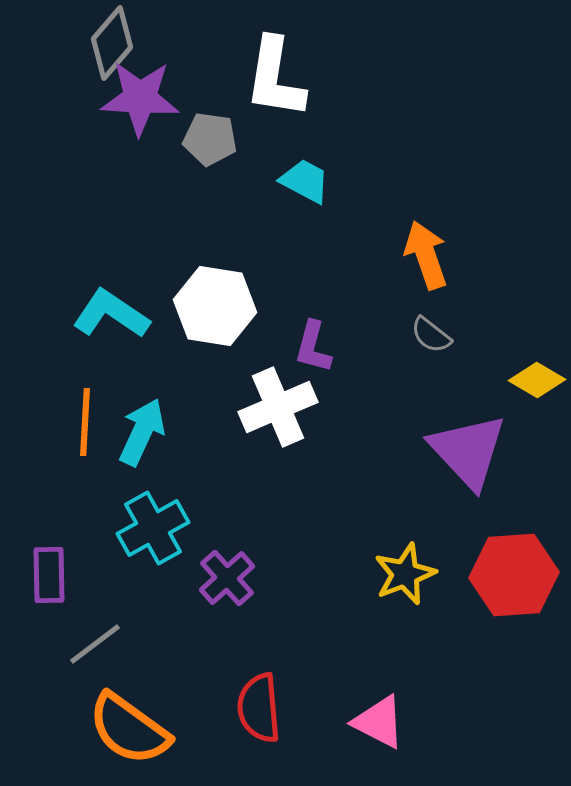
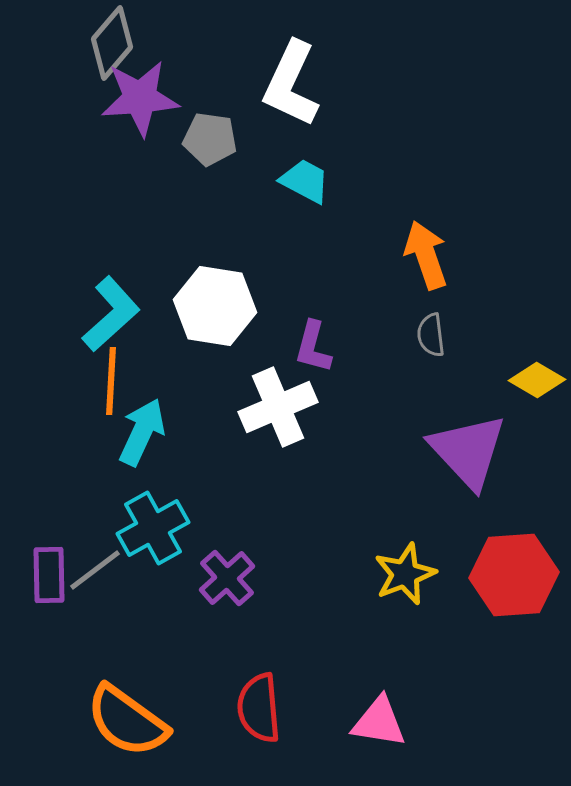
white L-shape: moved 16 px right, 6 px down; rotated 16 degrees clockwise
purple star: rotated 8 degrees counterclockwise
cyan L-shape: rotated 104 degrees clockwise
gray semicircle: rotated 45 degrees clockwise
orange line: moved 26 px right, 41 px up
gray line: moved 74 px up
pink triangle: rotated 18 degrees counterclockwise
orange semicircle: moved 2 px left, 8 px up
